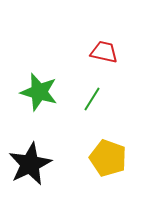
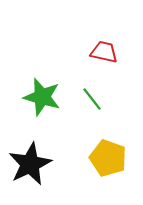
green star: moved 3 px right, 5 px down
green line: rotated 70 degrees counterclockwise
